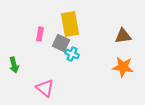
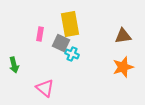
orange star: rotated 25 degrees counterclockwise
